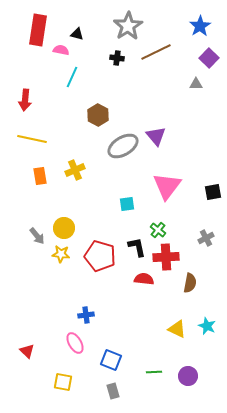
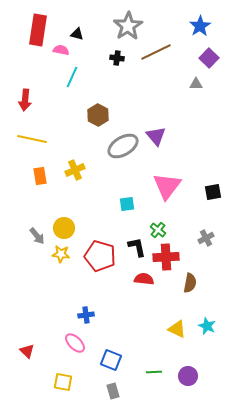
pink ellipse: rotated 15 degrees counterclockwise
